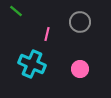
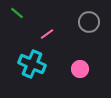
green line: moved 1 px right, 2 px down
gray circle: moved 9 px right
pink line: rotated 40 degrees clockwise
